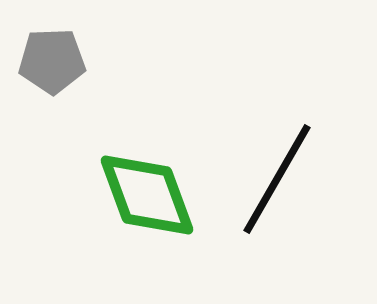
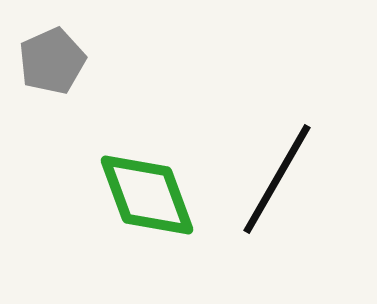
gray pentagon: rotated 22 degrees counterclockwise
